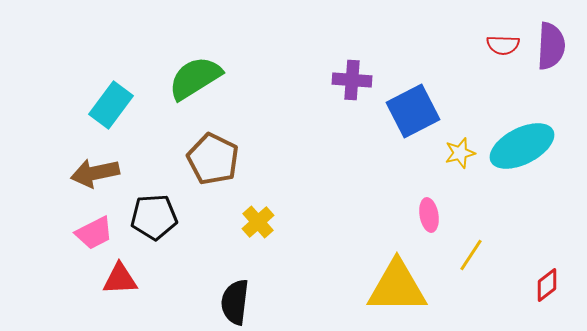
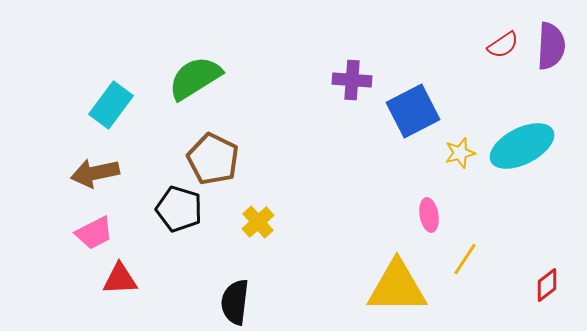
red semicircle: rotated 36 degrees counterclockwise
black pentagon: moved 25 px right, 8 px up; rotated 21 degrees clockwise
yellow line: moved 6 px left, 4 px down
